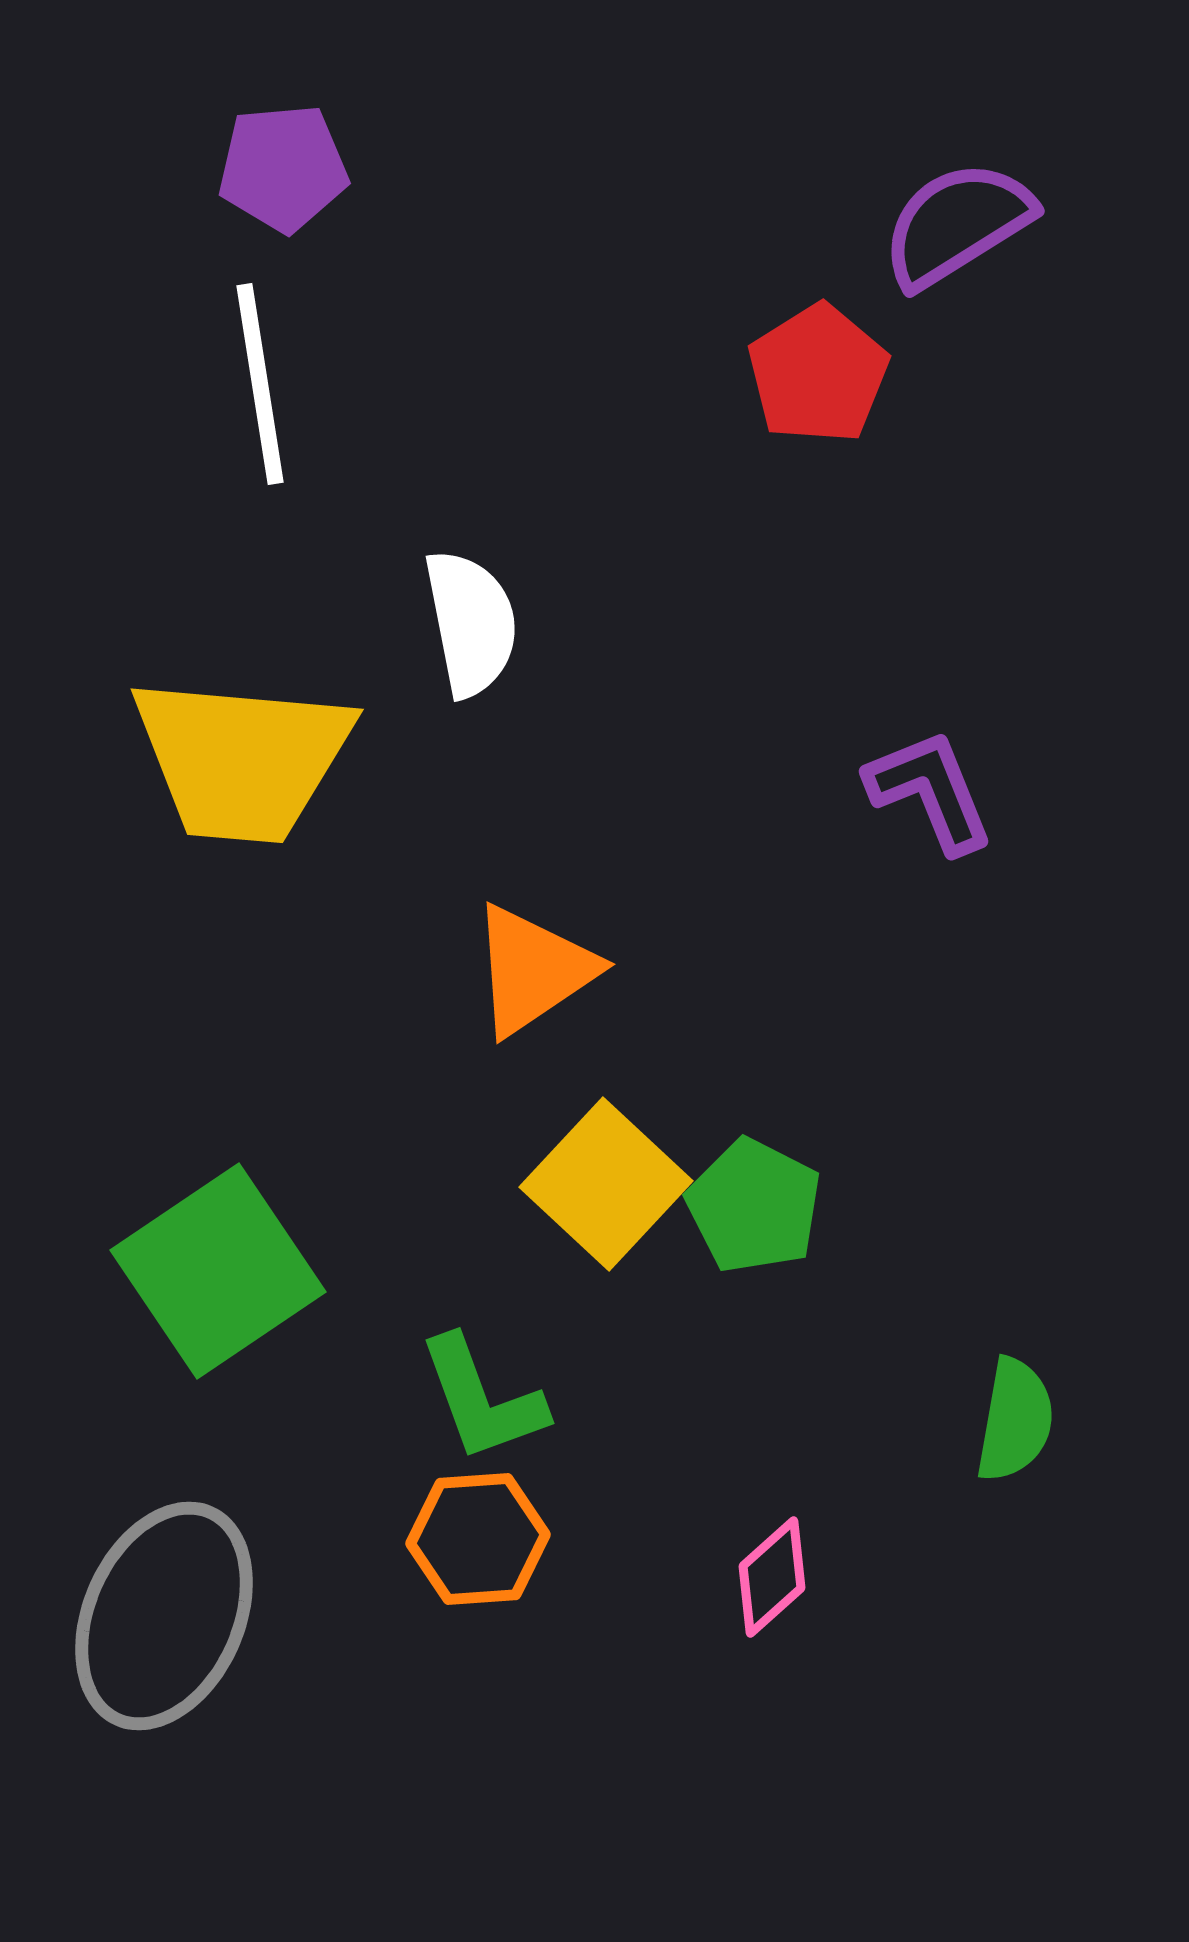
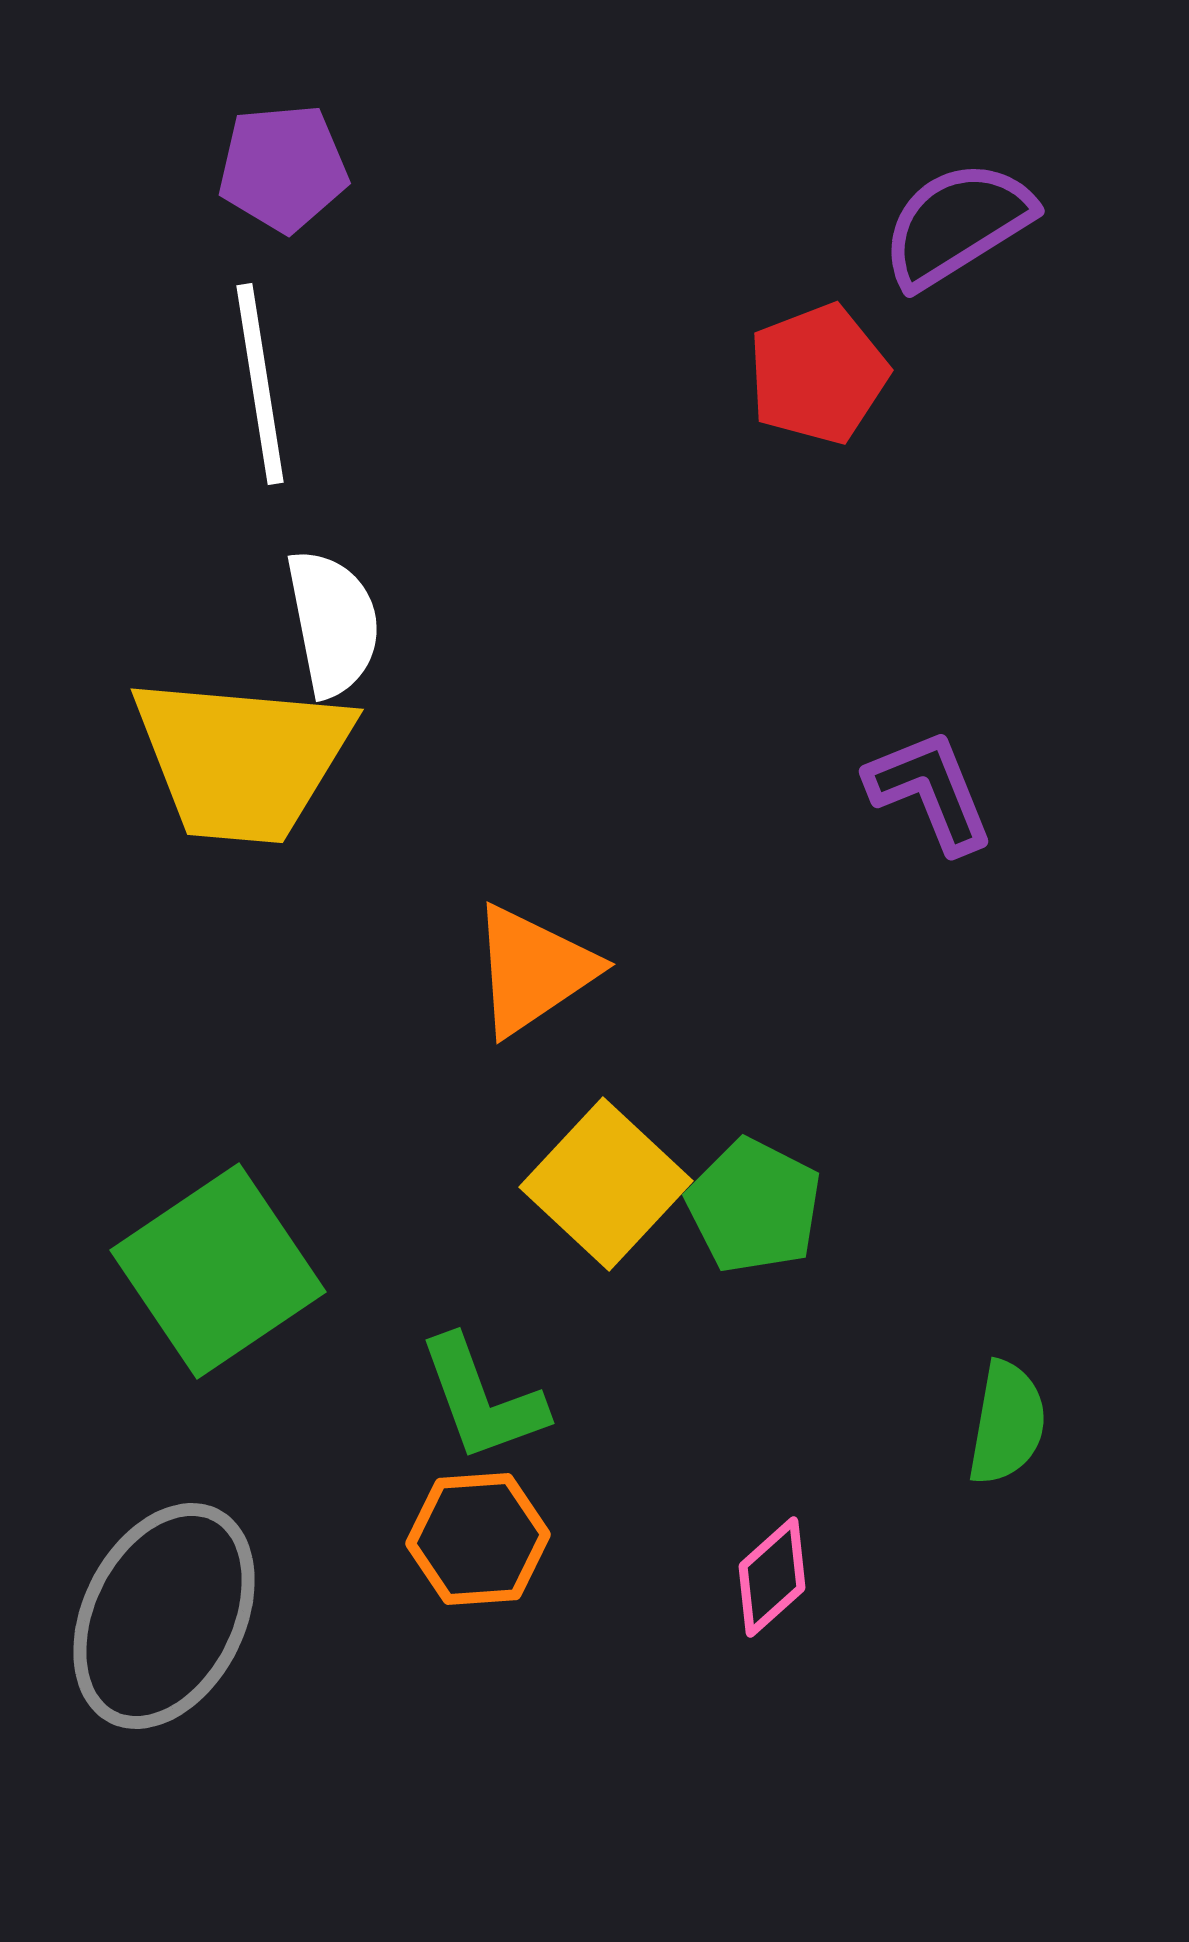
red pentagon: rotated 11 degrees clockwise
white semicircle: moved 138 px left
green semicircle: moved 8 px left, 3 px down
gray ellipse: rotated 3 degrees clockwise
